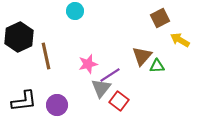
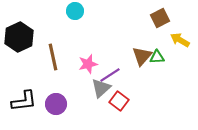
brown line: moved 7 px right, 1 px down
green triangle: moved 9 px up
gray triangle: rotated 10 degrees clockwise
purple circle: moved 1 px left, 1 px up
